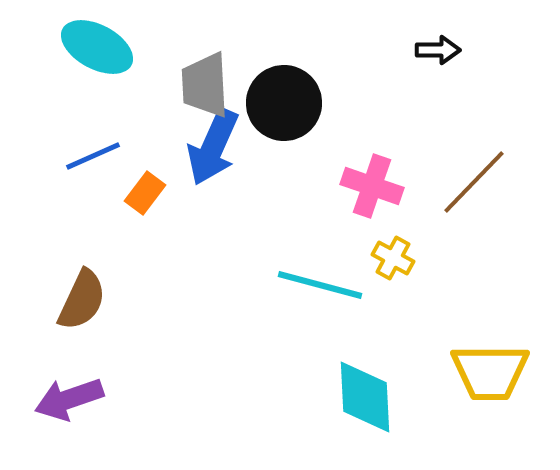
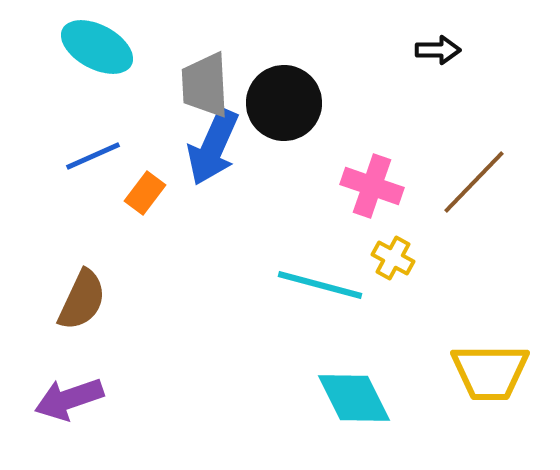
cyan diamond: moved 11 px left, 1 px down; rotated 24 degrees counterclockwise
